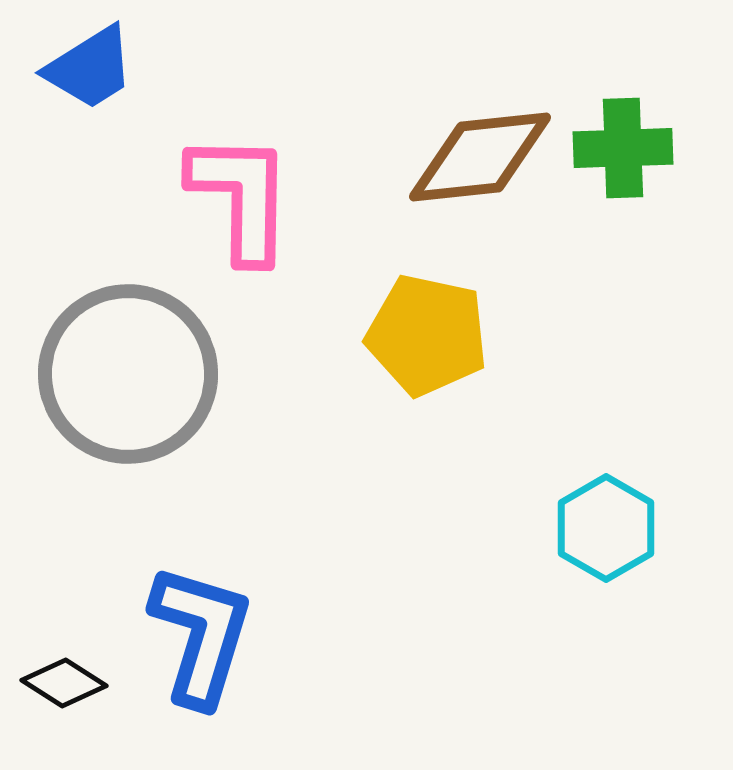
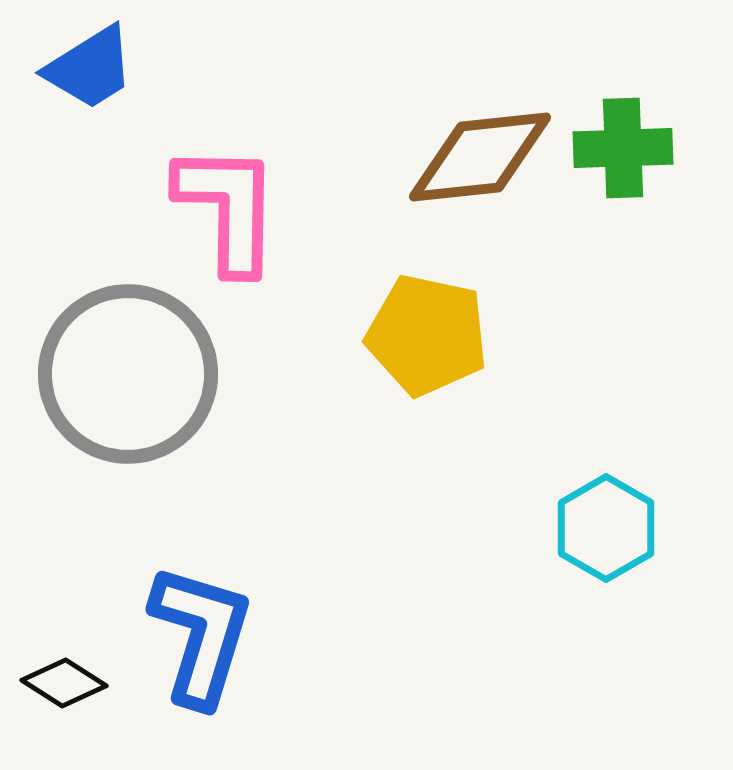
pink L-shape: moved 13 px left, 11 px down
